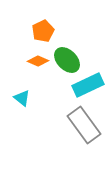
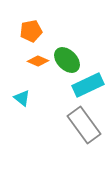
orange pentagon: moved 12 px left; rotated 15 degrees clockwise
